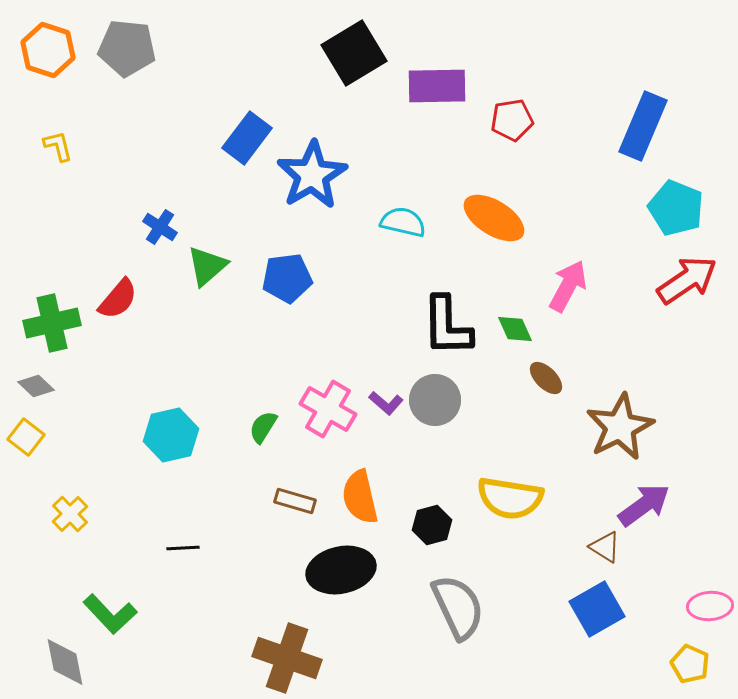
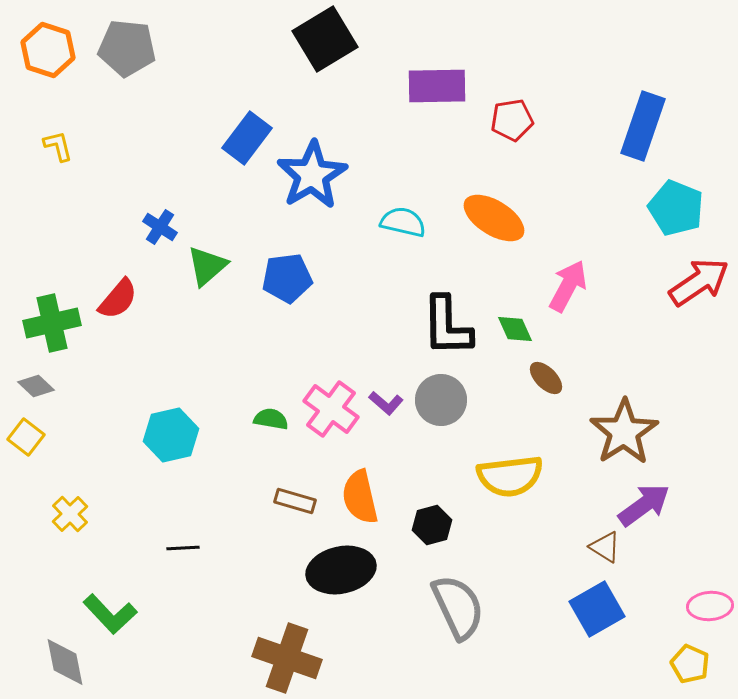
black square at (354, 53): moved 29 px left, 14 px up
blue rectangle at (643, 126): rotated 4 degrees counterclockwise
red arrow at (687, 280): moved 12 px right, 2 px down
gray circle at (435, 400): moved 6 px right
pink cross at (328, 409): moved 3 px right; rotated 6 degrees clockwise
green semicircle at (263, 427): moved 8 px right, 8 px up; rotated 68 degrees clockwise
brown star at (620, 427): moved 4 px right, 5 px down; rotated 6 degrees counterclockwise
yellow semicircle at (510, 498): moved 22 px up; rotated 16 degrees counterclockwise
